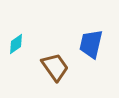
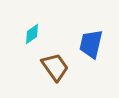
cyan diamond: moved 16 px right, 10 px up
